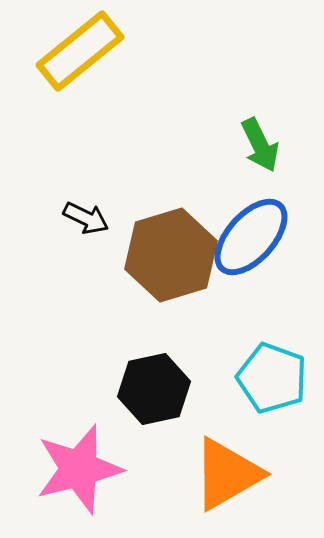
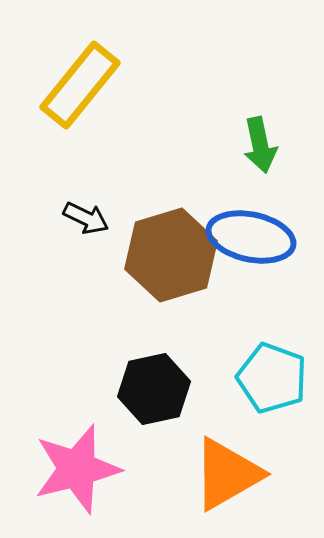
yellow rectangle: moved 34 px down; rotated 12 degrees counterclockwise
green arrow: rotated 14 degrees clockwise
blue ellipse: rotated 60 degrees clockwise
pink star: moved 2 px left
